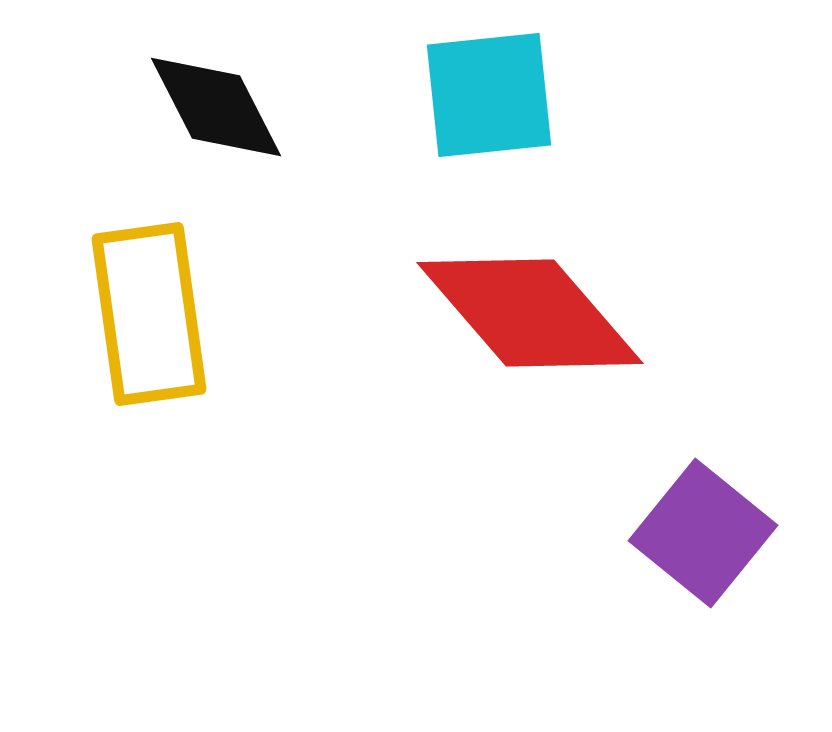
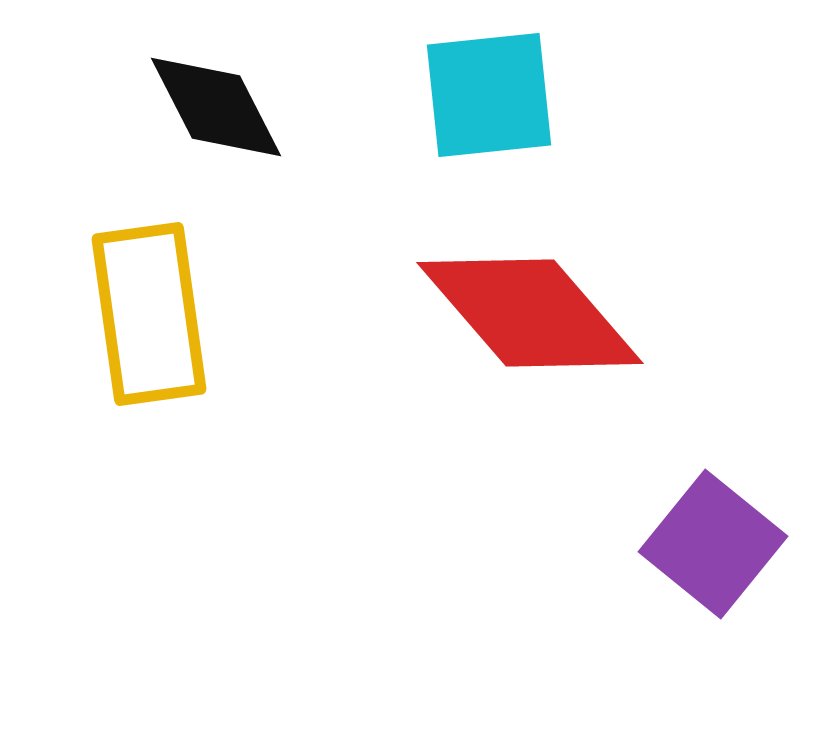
purple square: moved 10 px right, 11 px down
